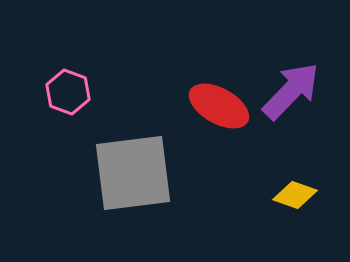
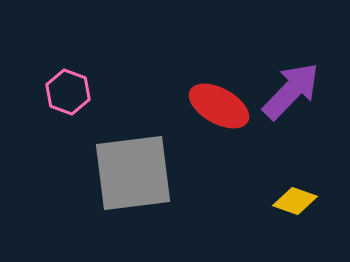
yellow diamond: moved 6 px down
